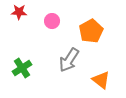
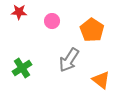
orange pentagon: moved 1 px right, 1 px up; rotated 10 degrees counterclockwise
